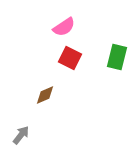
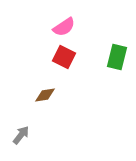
red square: moved 6 px left, 1 px up
brown diamond: rotated 15 degrees clockwise
